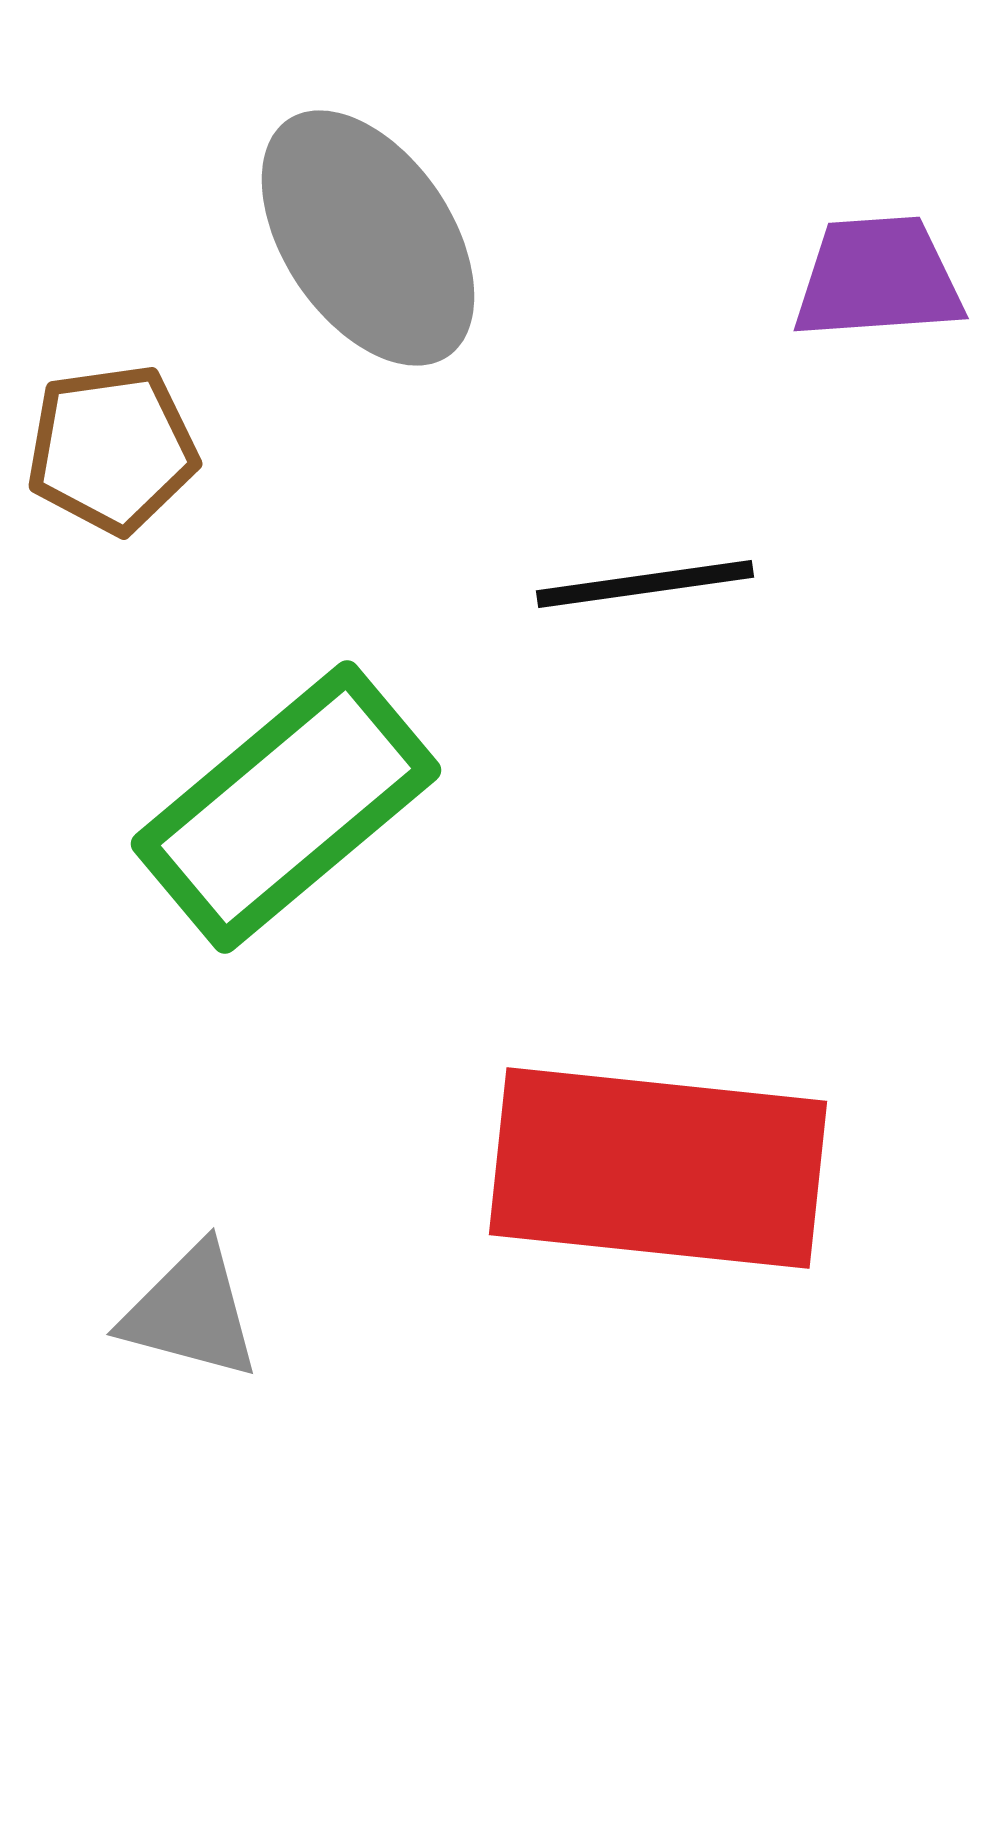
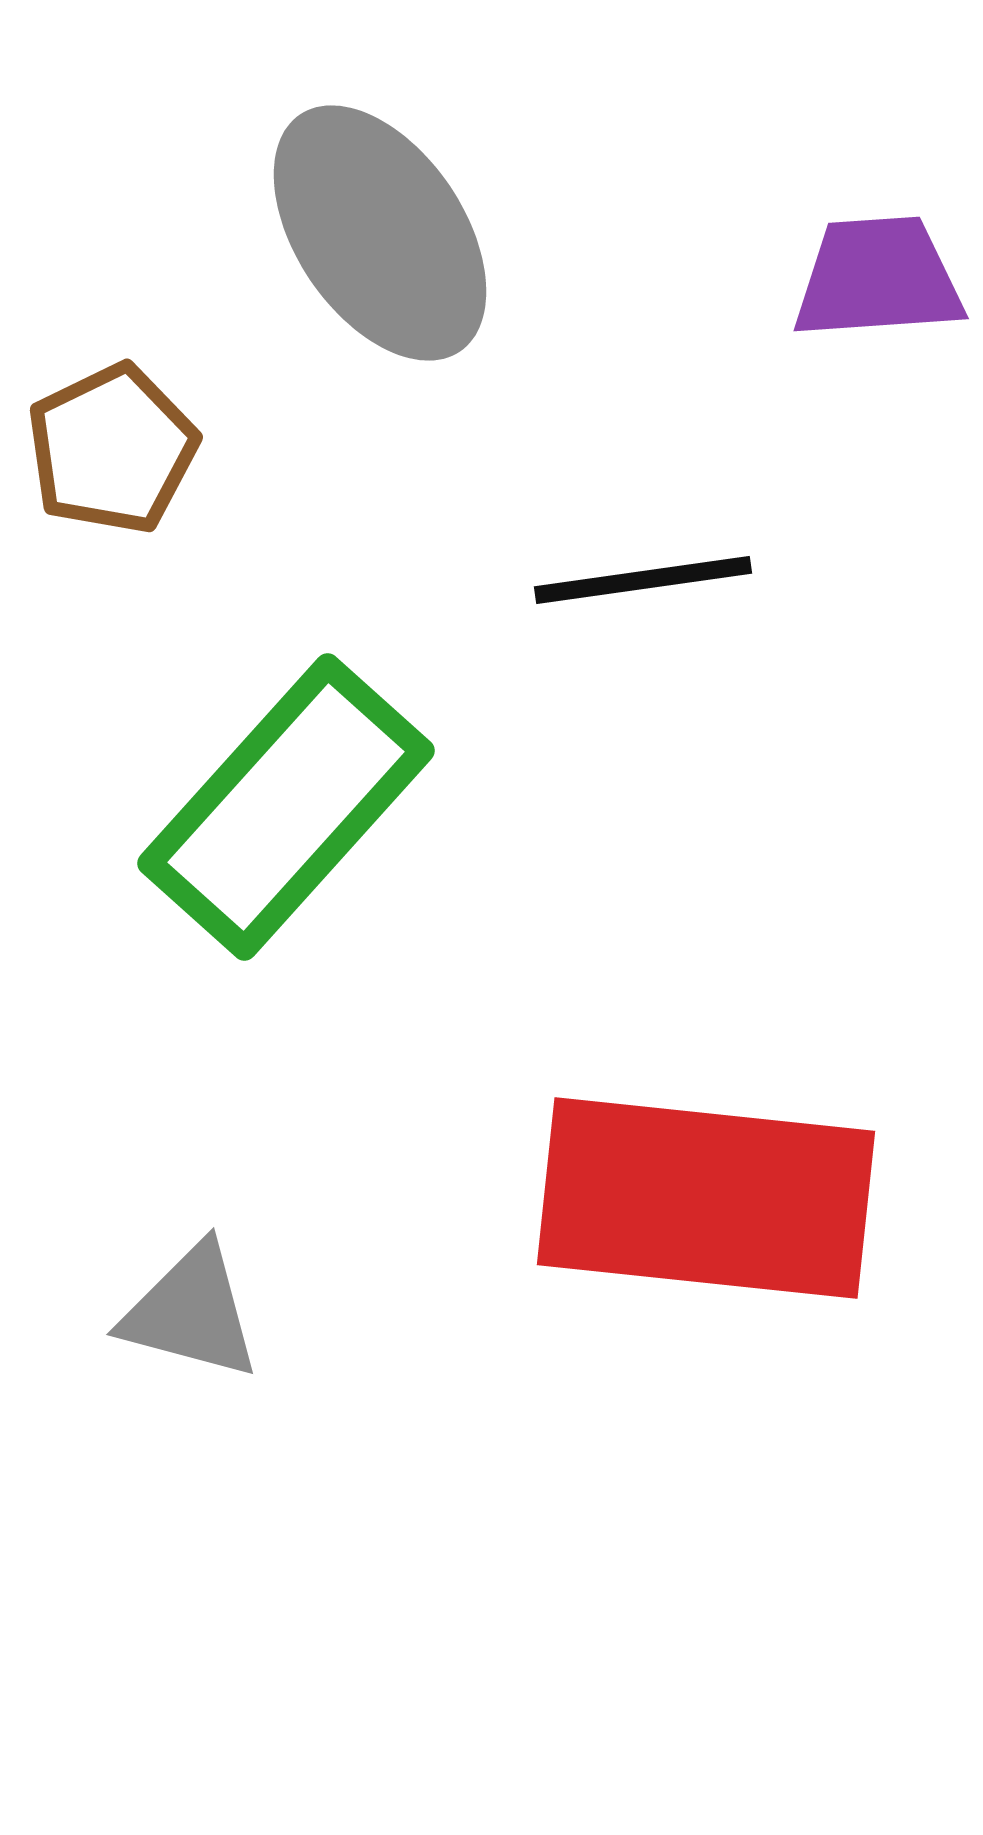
gray ellipse: moved 12 px right, 5 px up
brown pentagon: rotated 18 degrees counterclockwise
black line: moved 2 px left, 4 px up
green rectangle: rotated 8 degrees counterclockwise
red rectangle: moved 48 px right, 30 px down
